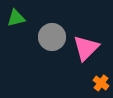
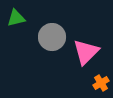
pink triangle: moved 4 px down
orange cross: rotated 21 degrees clockwise
